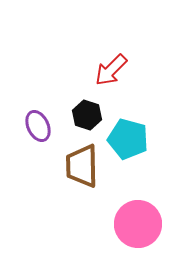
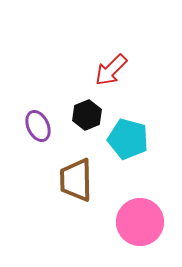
black hexagon: rotated 20 degrees clockwise
brown trapezoid: moved 6 px left, 14 px down
pink circle: moved 2 px right, 2 px up
